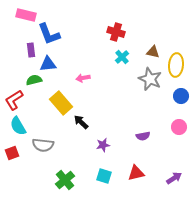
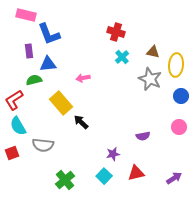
purple rectangle: moved 2 px left, 1 px down
purple star: moved 10 px right, 9 px down
cyan square: rotated 28 degrees clockwise
